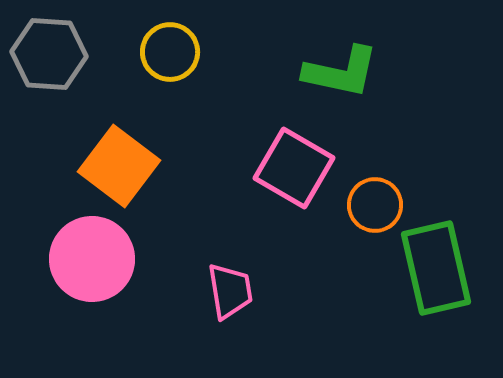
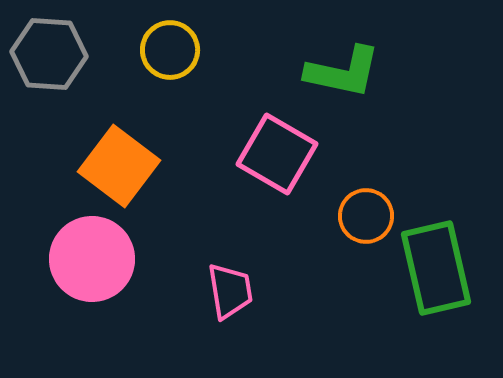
yellow circle: moved 2 px up
green L-shape: moved 2 px right
pink square: moved 17 px left, 14 px up
orange circle: moved 9 px left, 11 px down
